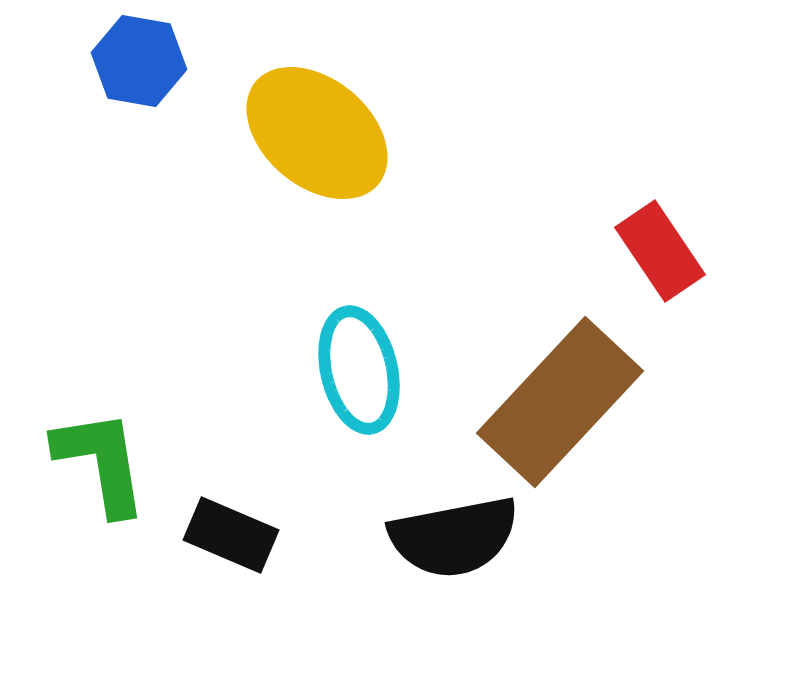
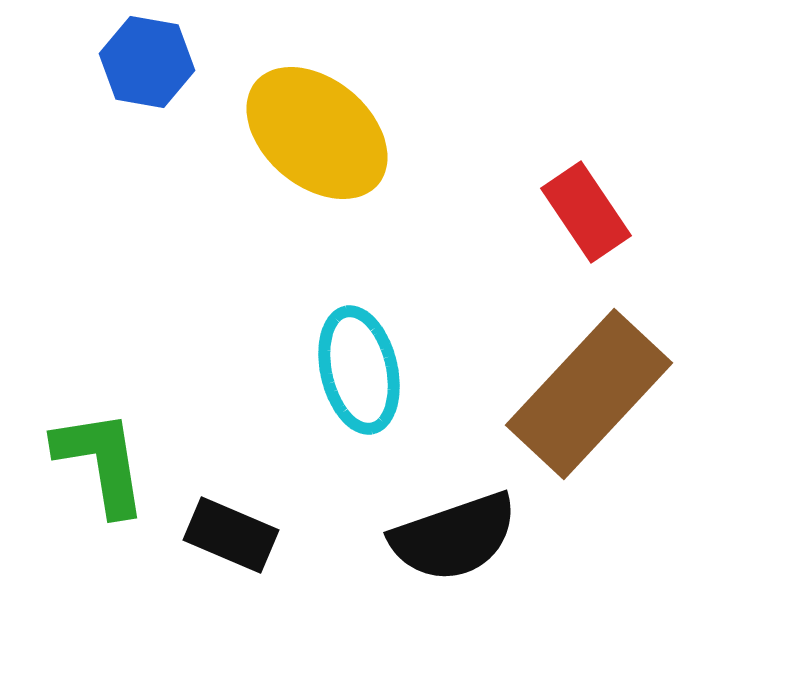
blue hexagon: moved 8 px right, 1 px down
red rectangle: moved 74 px left, 39 px up
brown rectangle: moved 29 px right, 8 px up
black semicircle: rotated 8 degrees counterclockwise
